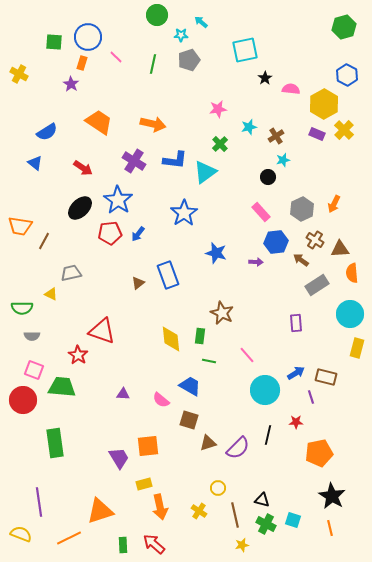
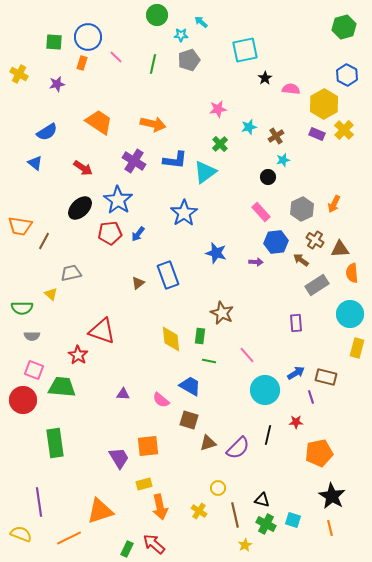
purple star at (71, 84): moved 14 px left; rotated 28 degrees clockwise
yellow triangle at (51, 294): rotated 16 degrees clockwise
green rectangle at (123, 545): moved 4 px right, 4 px down; rotated 28 degrees clockwise
yellow star at (242, 545): moved 3 px right; rotated 16 degrees counterclockwise
